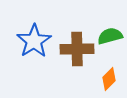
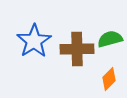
green semicircle: moved 3 px down
